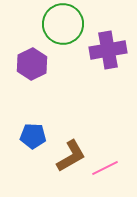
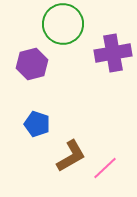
purple cross: moved 5 px right, 3 px down
purple hexagon: rotated 12 degrees clockwise
blue pentagon: moved 4 px right, 12 px up; rotated 15 degrees clockwise
pink line: rotated 16 degrees counterclockwise
